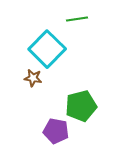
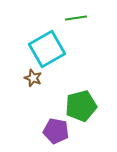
green line: moved 1 px left, 1 px up
cyan square: rotated 15 degrees clockwise
brown star: rotated 12 degrees clockwise
